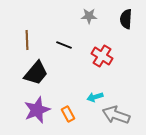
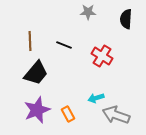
gray star: moved 1 px left, 4 px up
brown line: moved 3 px right, 1 px down
cyan arrow: moved 1 px right, 1 px down
